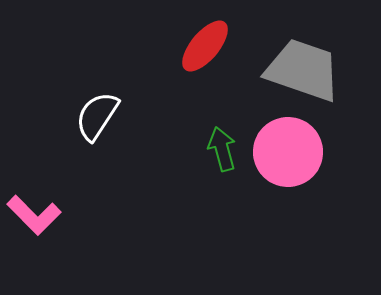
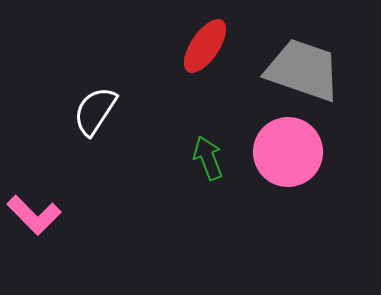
red ellipse: rotated 6 degrees counterclockwise
white semicircle: moved 2 px left, 5 px up
green arrow: moved 14 px left, 9 px down; rotated 6 degrees counterclockwise
